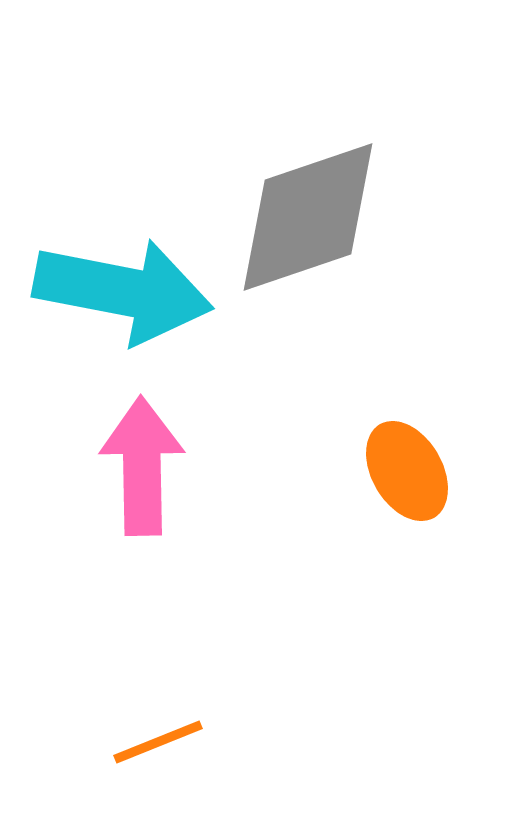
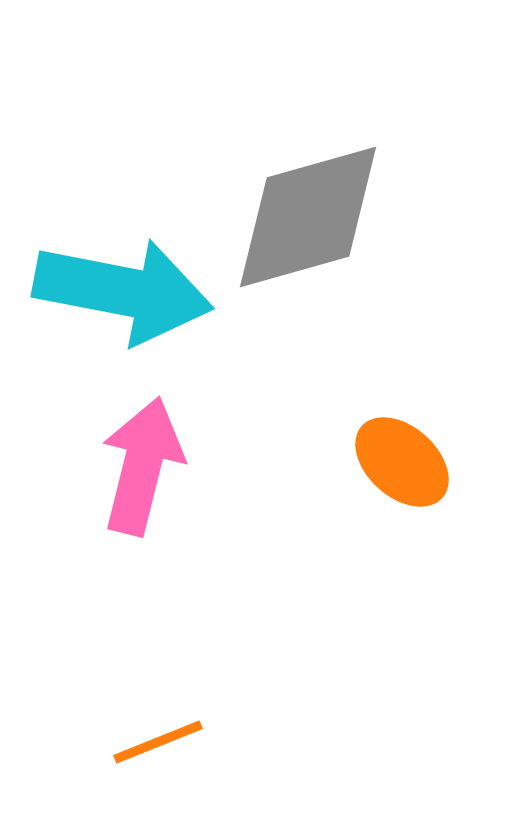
gray diamond: rotated 3 degrees clockwise
pink arrow: rotated 15 degrees clockwise
orange ellipse: moved 5 px left, 9 px up; rotated 18 degrees counterclockwise
